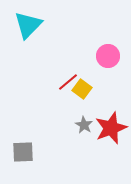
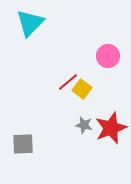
cyan triangle: moved 2 px right, 2 px up
gray star: rotated 18 degrees counterclockwise
gray square: moved 8 px up
